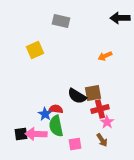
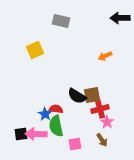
brown square: moved 1 px left, 2 px down
